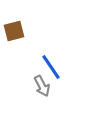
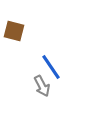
brown square: rotated 30 degrees clockwise
